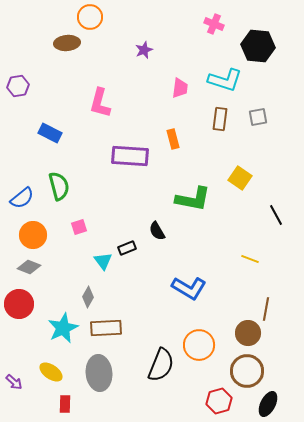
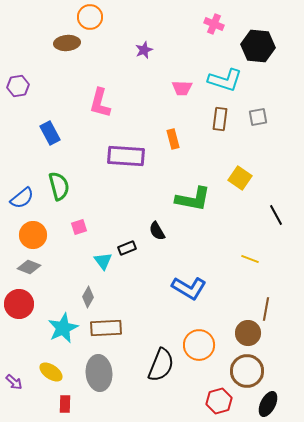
pink trapezoid at (180, 88): moved 2 px right; rotated 85 degrees clockwise
blue rectangle at (50, 133): rotated 35 degrees clockwise
purple rectangle at (130, 156): moved 4 px left
